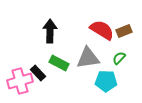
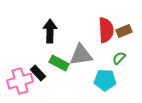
red semicircle: moved 4 px right; rotated 55 degrees clockwise
gray triangle: moved 7 px left, 3 px up
cyan pentagon: moved 1 px left, 1 px up
